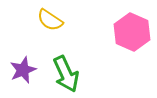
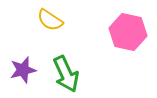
pink hexagon: moved 4 px left; rotated 12 degrees counterclockwise
purple star: rotated 8 degrees clockwise
